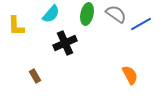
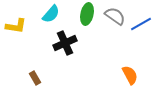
gray semicircle: moved 1 px left, 2 px down
yellow L-shape: rotated 80 degrees counterclockwise
brown rectangle: moved 2 px down
